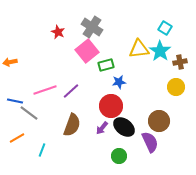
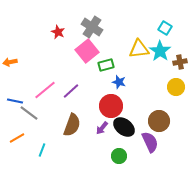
blue star: rotated 24 degrees clockwise
pink line: rotated 20 degrees counterclockwise
